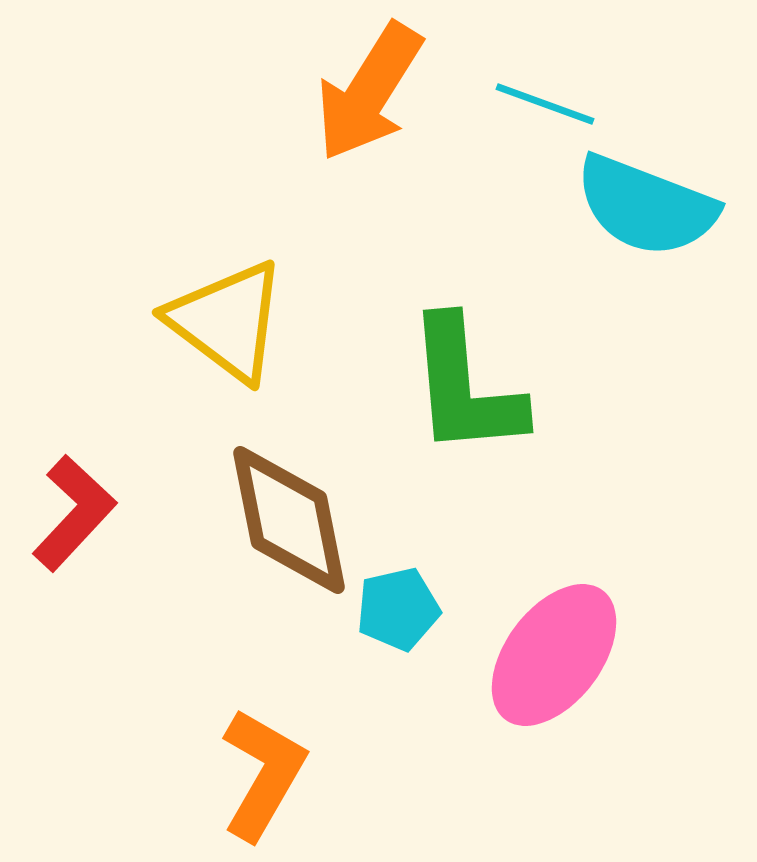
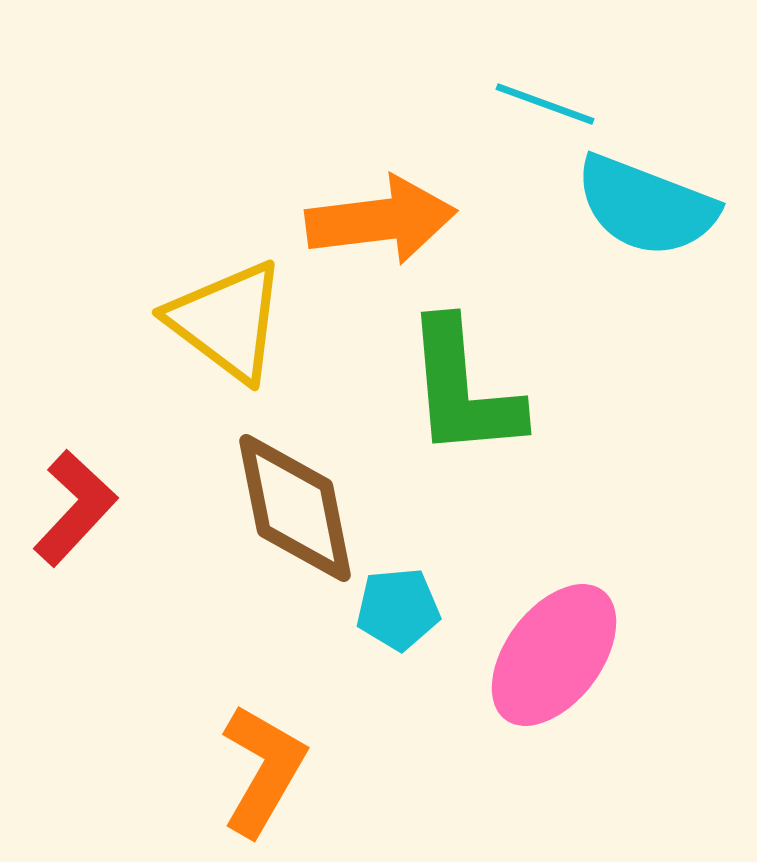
orange arrow: moved 12 px right, 128 px down; rotated 129 degrees counterclockwise
green L-shape: moved 2 px left, 2 px down
red L-shape: moved 1 px right, 5 px up
brown diamond: moved 6 px right, 12 px up
cyan pentagon: rotated 8 degrees clockwise
orange L-shape: moved 4 px up
